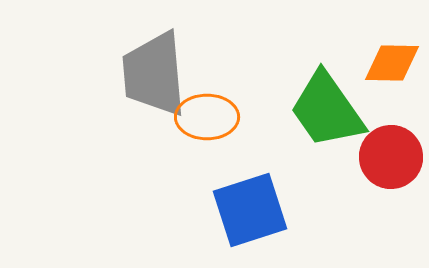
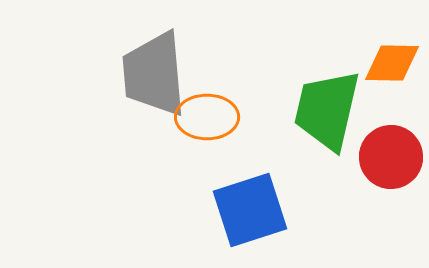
green trapezoid: rotated 48 degrees clockwise
